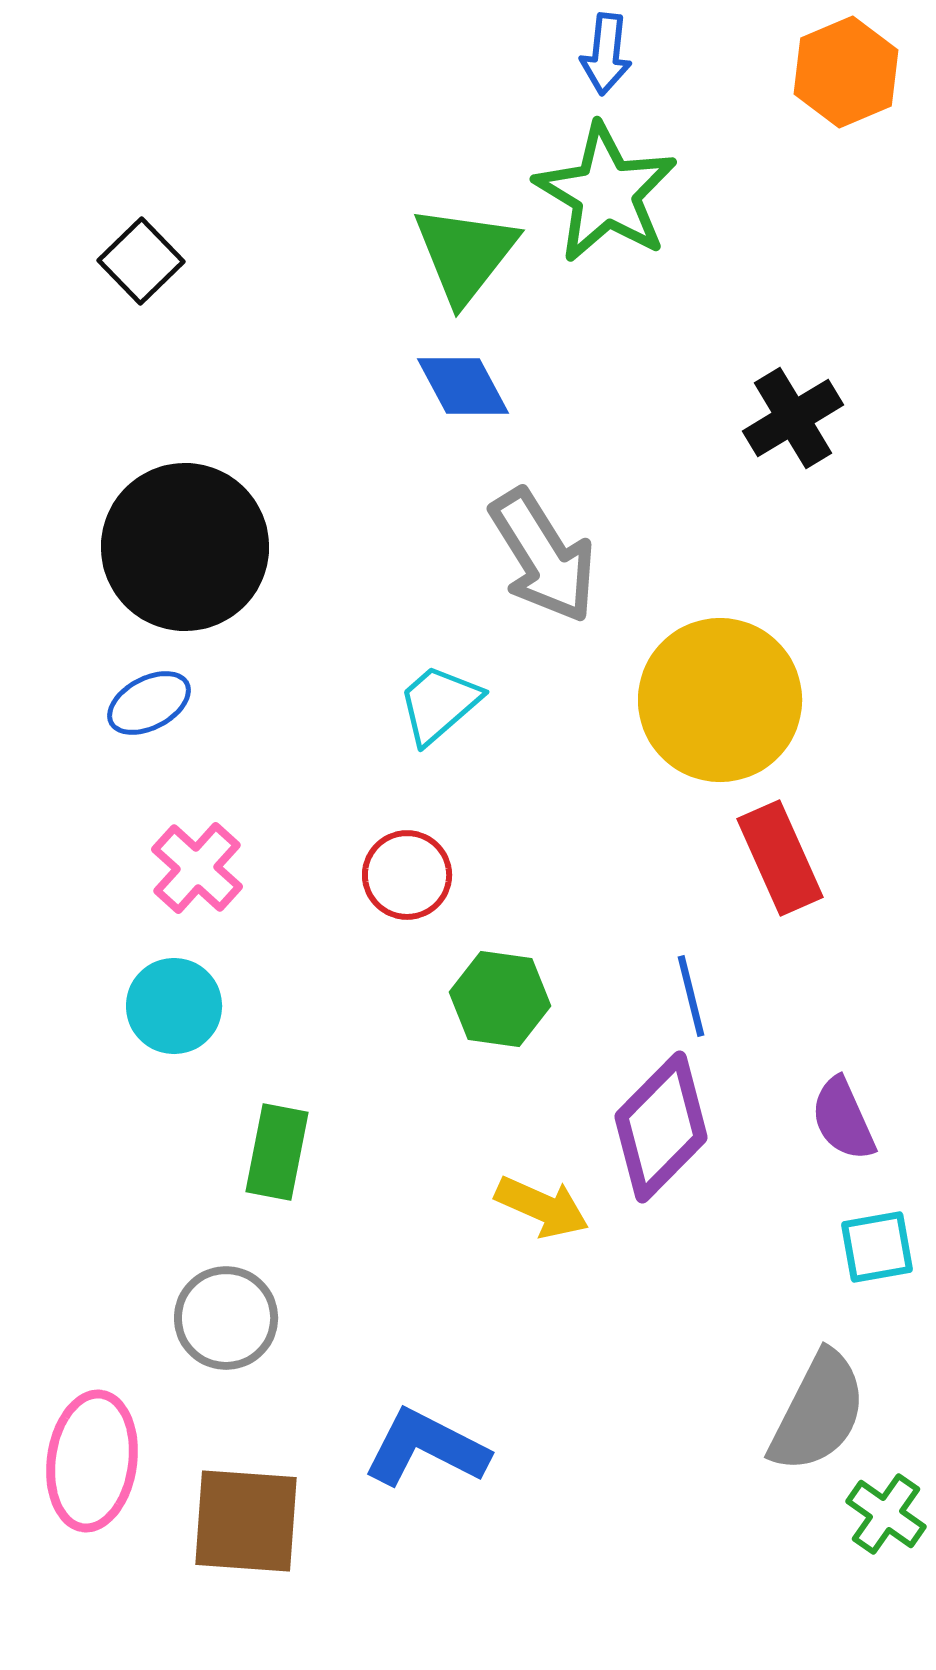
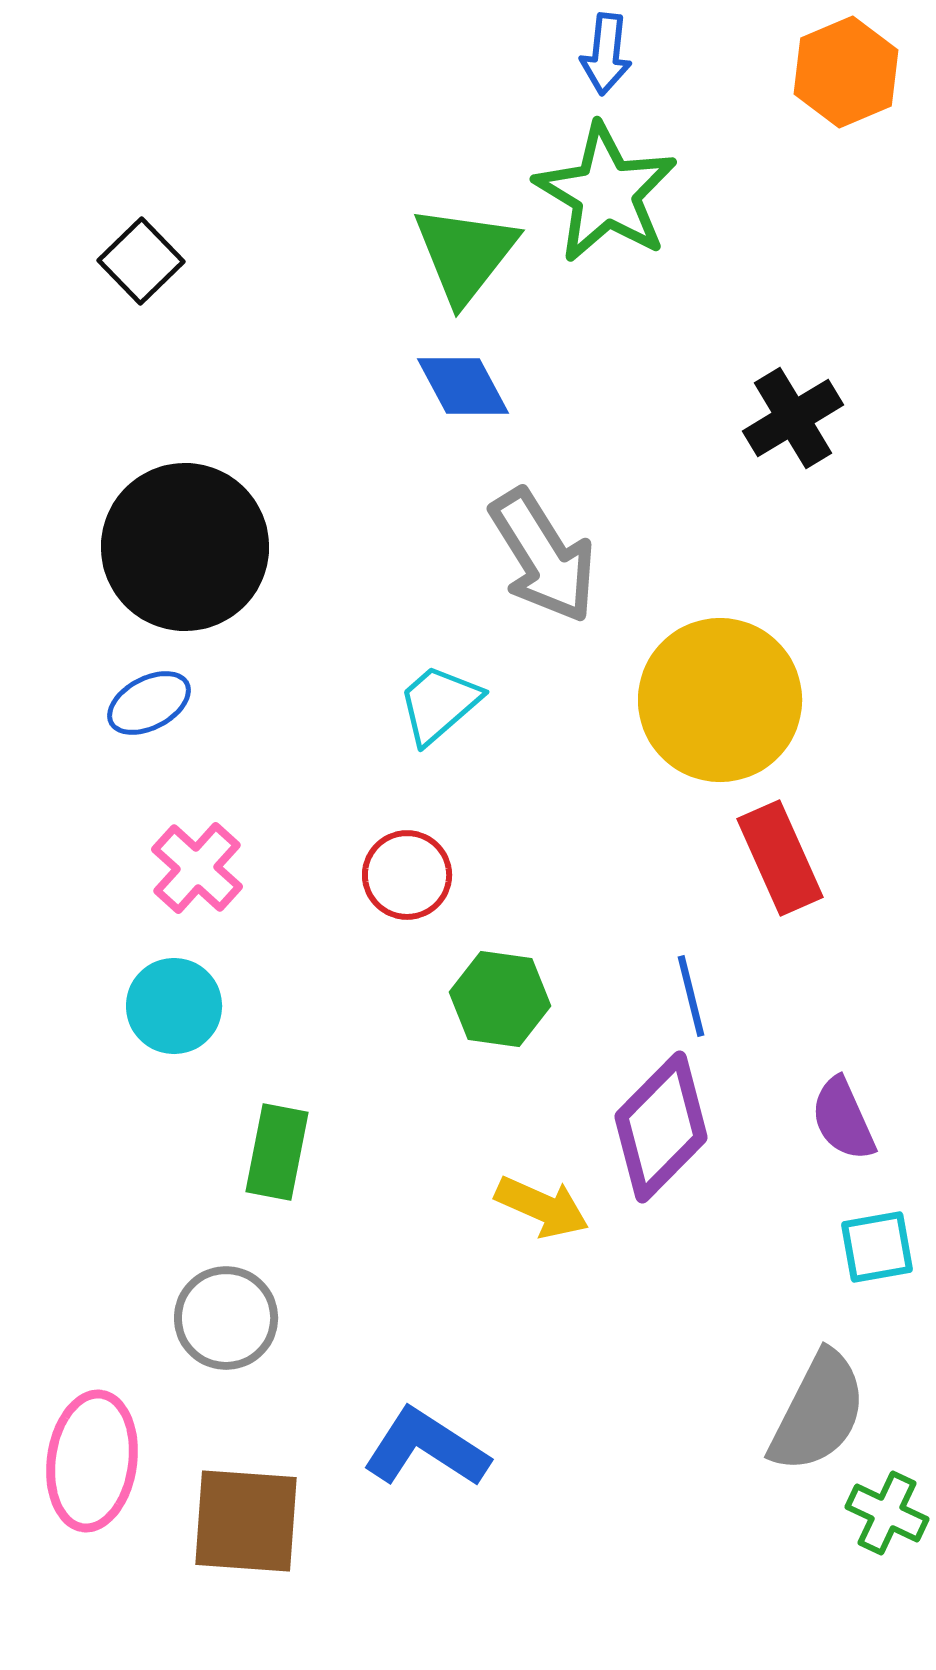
blue L-shape: rotated 6 degrees clockwise
green cross: moved 1 px right, 1 px up; rotated 10 degrees counterclockwise
